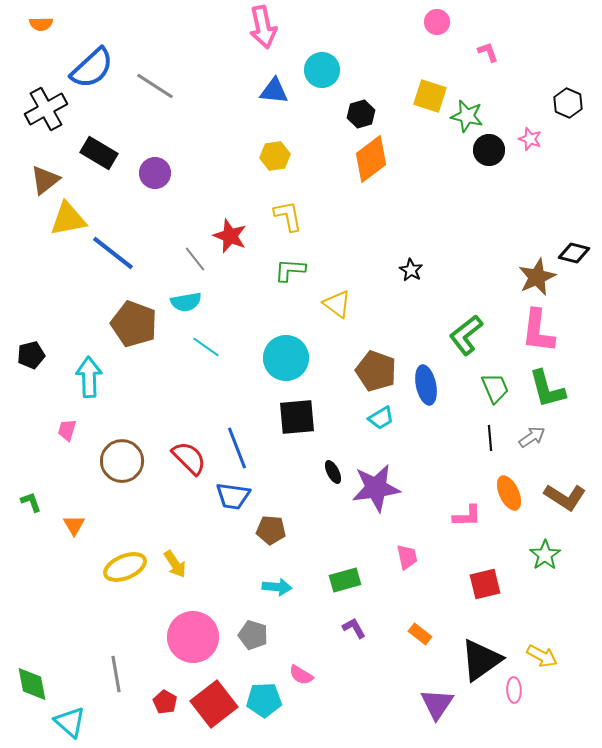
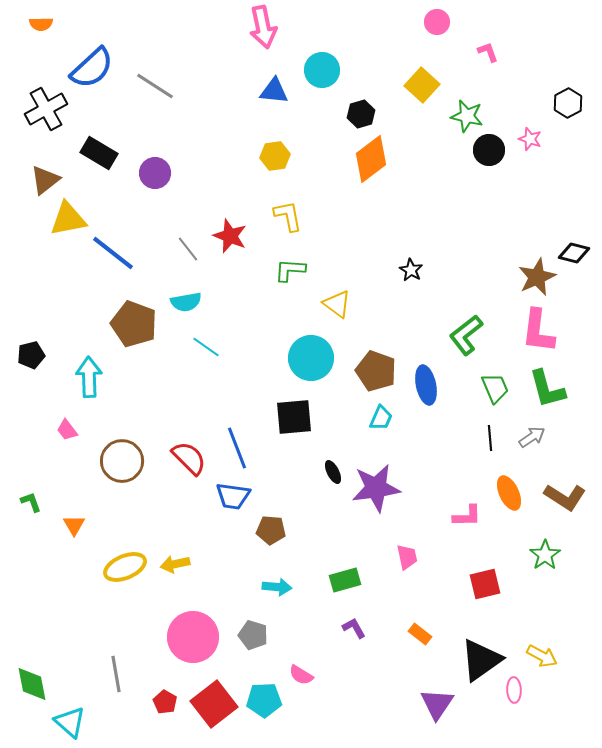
yellow square at (430, 96): moved 8 px left, 11 px up; rotated 24 degrees clockwise
black hexagon at (568, 103): rotated 8 degrees clockwise
gray line at (195, 259): moved 7 px left, 10 px up
cyan circle at (286, 358): moved 25 px right
black square at (297, 417): moved 3 px left
cyan trapezoid at (381, 418): rotated 36 degrees counterclockwise
pink trapezoid at (67, 430): rotated 55 degrees counterclockwise
yellow arrow at (175, 564): rotated 112 degrees clockwise
